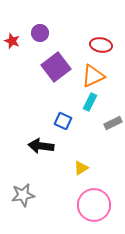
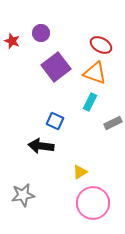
purple circle: moved 1 px right
red ellipse: rotated 20 degrees clockwise
orange triangle: moved 2 px right, 3 px up; rotated 45 degrees clockwise
blue square: moved 8 px left
yellow triangle: moved 1 px left, 4 px down
pink circle: moved 1 px left, 2 px up
